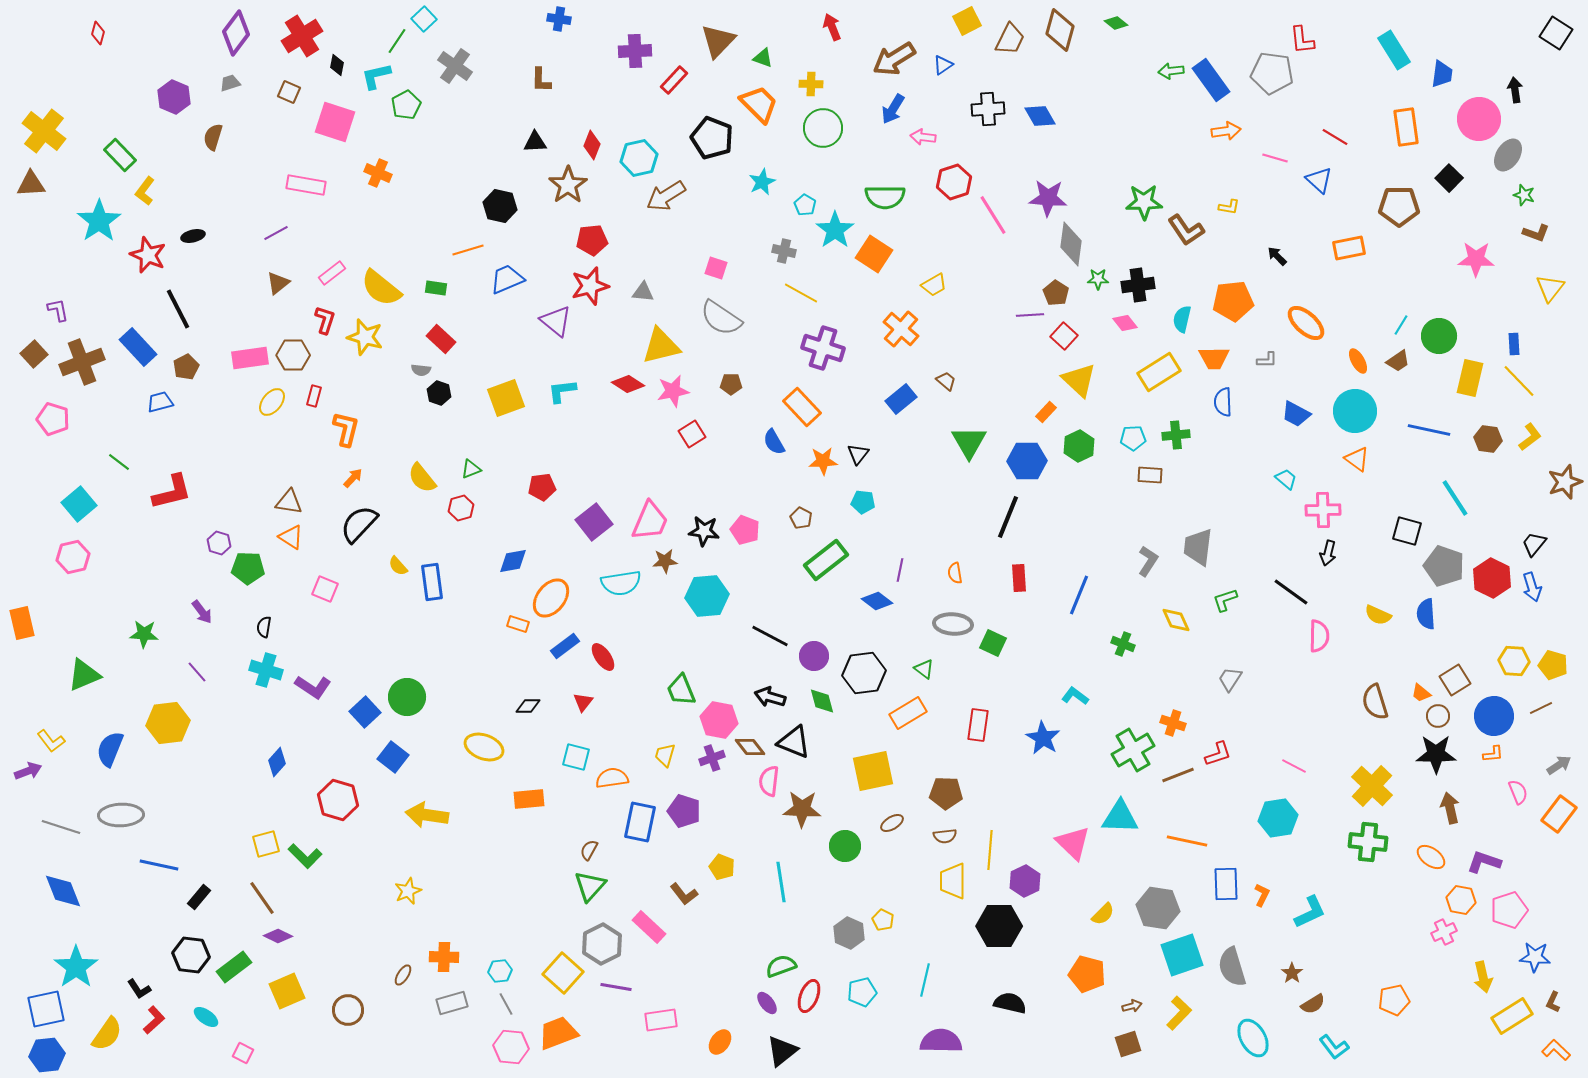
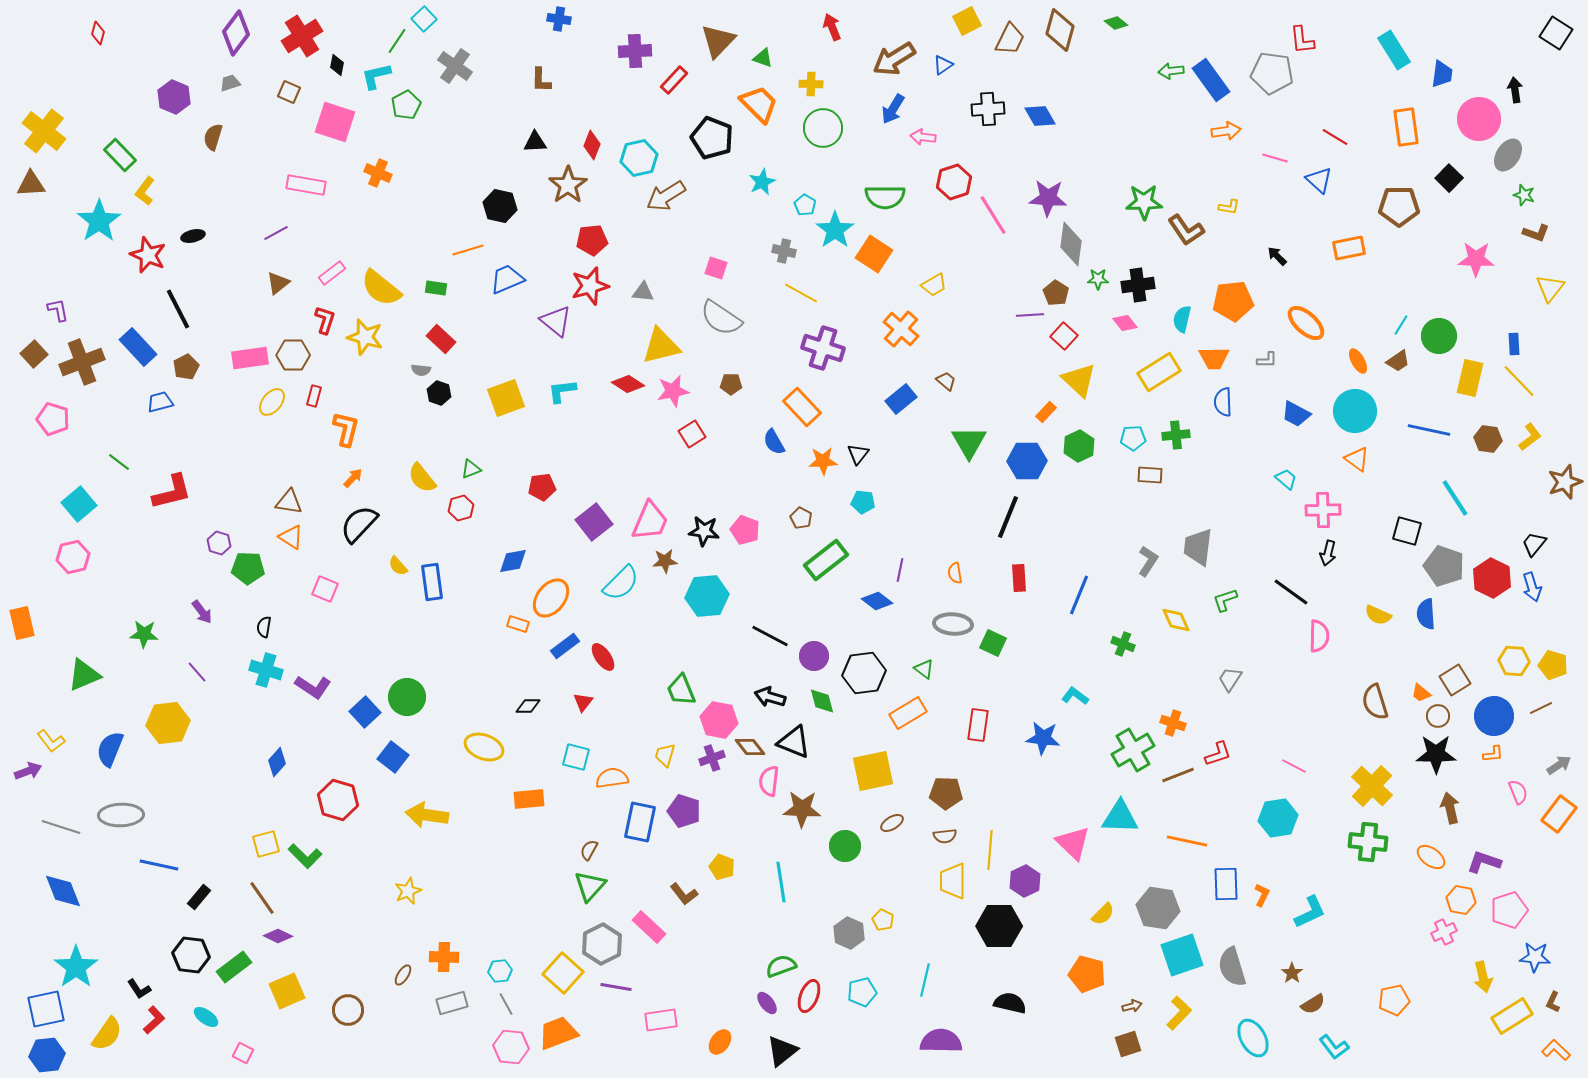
cyan semicircle at (621, 583): rotated 36 degrees counterclockwise
blue star at (1043, 738): rotated 24 degrees counterclockwise
